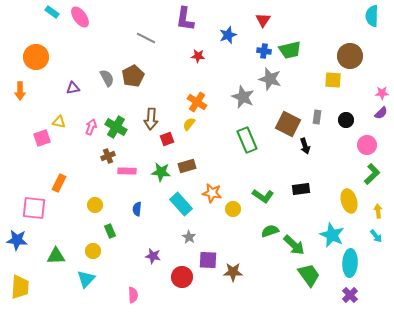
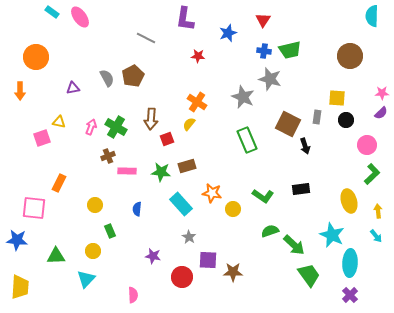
blue star at (228, 35): moved 2 px up
yellow square at (333, 80): moved 4 px right, 18 px down
